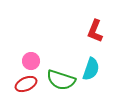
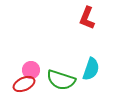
red L-shape: moved 8 px left, 13 px up
pink circle: moved 9 px down
red ellipse: moved 2 px left
